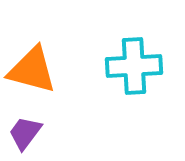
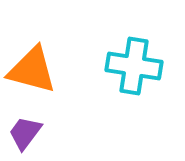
cyan cross: rotated 12 degrees clockwise
